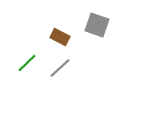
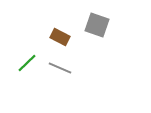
gray line: rotated 65 degrees clockwise
